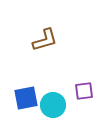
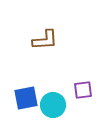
brown L-shape: rotated 12 degrees clockwise
purple square: moved 1 px left, 1 px up
